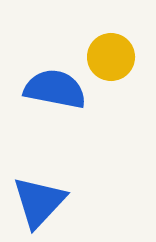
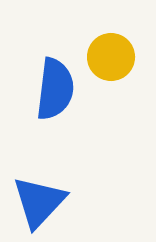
blue semicircle: rotated 86 degrees clockwise
